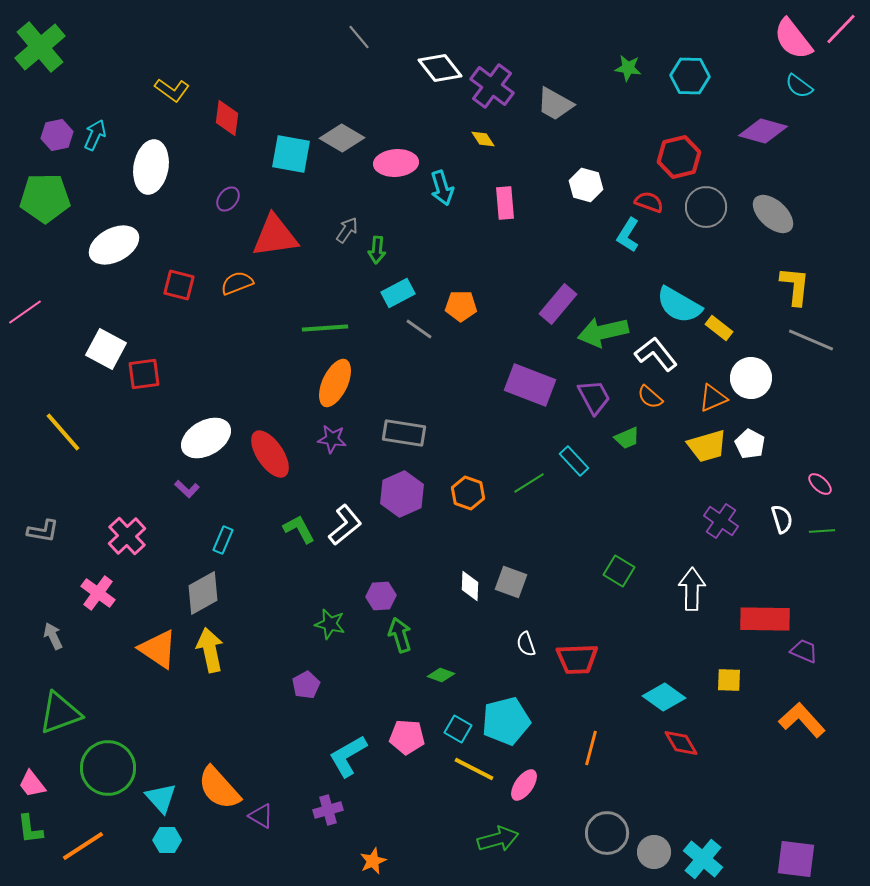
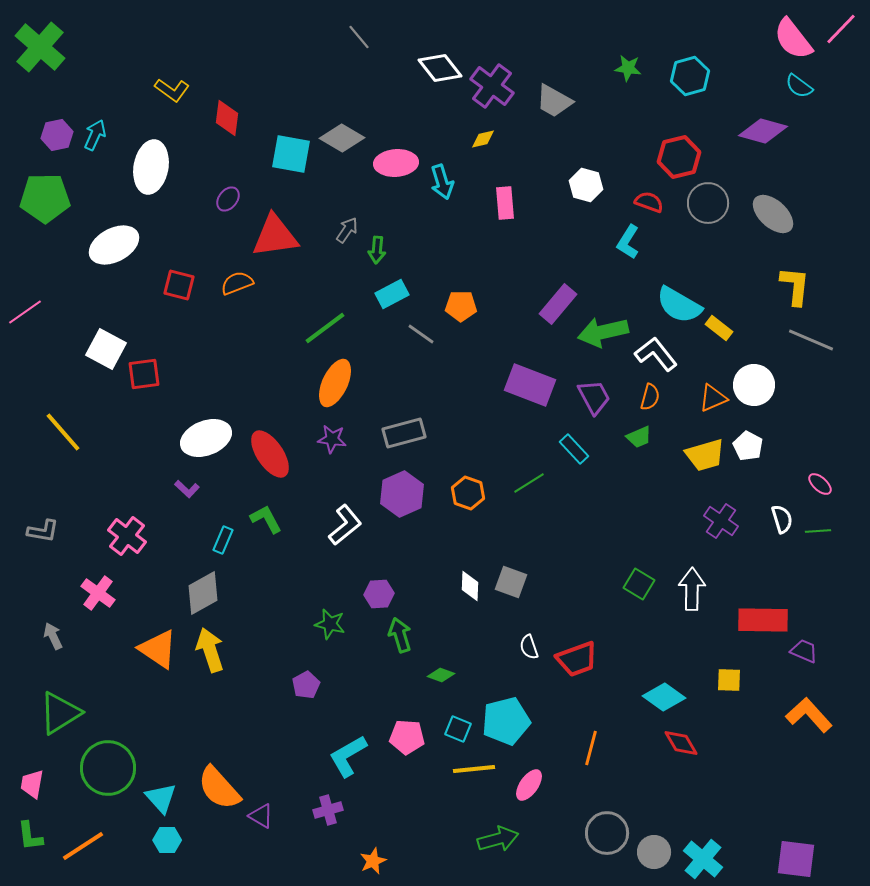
green cross at (40, 47): rotated 9 degrees counterclockwise
cyan hexagon at (690, 76): rotated 18 degrees counterclockwise
gray trapezoid at (555, 104): moved 1 px left, 3 px up
yellow diamond at (483, 139): rotated 70 degrees counterclockwise
cyan arrow at (442, 188): moved 6 px up
gray circle at (706, 207): moved 2 px right, 4 px up
cyan L-shape at (628, 235): moved 7 px down
cyan rectangle at (398, 293): moved 6 px left, 1 px down
green line at (325, 328): rotated 33 degrees counterclockwise
gray line at (419, 329): moved 2 px right, 5 px down
white circle at (751, 378): moved 3 px right, 7 px down
orange semicircle at (650, 397): rotated 116 degrees counterclockwise
gray rectangle at (404, 433): rotated 24 degrees counterclockwise
white ellipse at (206, 438): rotated 9 degrees clockwise
green trapezoid at (627, 438): moved 12 px right, 1 px up
white pentagon at (750, 444): moved 2 px left, 2 px down
yellow trapezoid at (707, 446): moved 2 px left, 9 px down
cyan rectangle at (574, 461): moved 12 px up
green L-shape at (299, 529): moved 33 px left, 10 px up
green line at (822, 531): moved 4 px left
pink cross at (127, 536): rotated 9 degrees counterclockwise
green square at (619, 571): moved 20 px right, 13 px down
purple hexagon at (381, 596): moved 2 px left, 2 px up
red rectangle at (765, 619): moved 2 px left, 1 px down
white semicircle at (526, 644): moved 3 px right, 3 px down
yellow arrow at (210, 650): rotated 6 degrees counterclockwise
red trapezoid at (577, 659): rotated 18 degrees counterclockwise
green triangle at (60, 713): rotated 12 degrees counterclockwise
orange L-shape at (802, 720): moved 7 px right, 5 px up
cyan square at (458, 729): rotated 8 degrees counterclockwise
yellow line at (474, 769): rotated 33 degrees counterclockwise
pink trapezoid at (32, 784): rotated 48 degrees clockwise
pink ellipse at (524, 785): moved 5 px right
green L-shape at (30, 829): moved 7 px down
